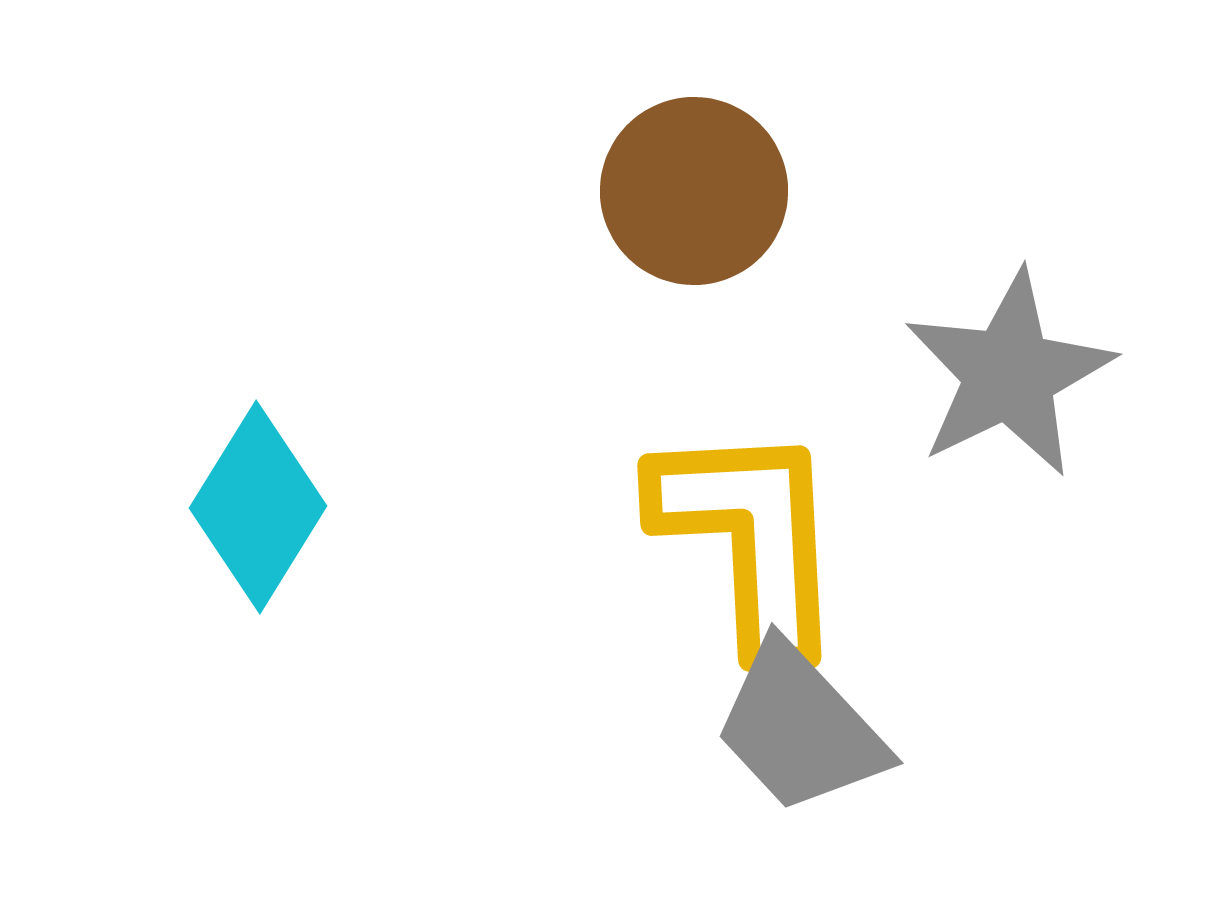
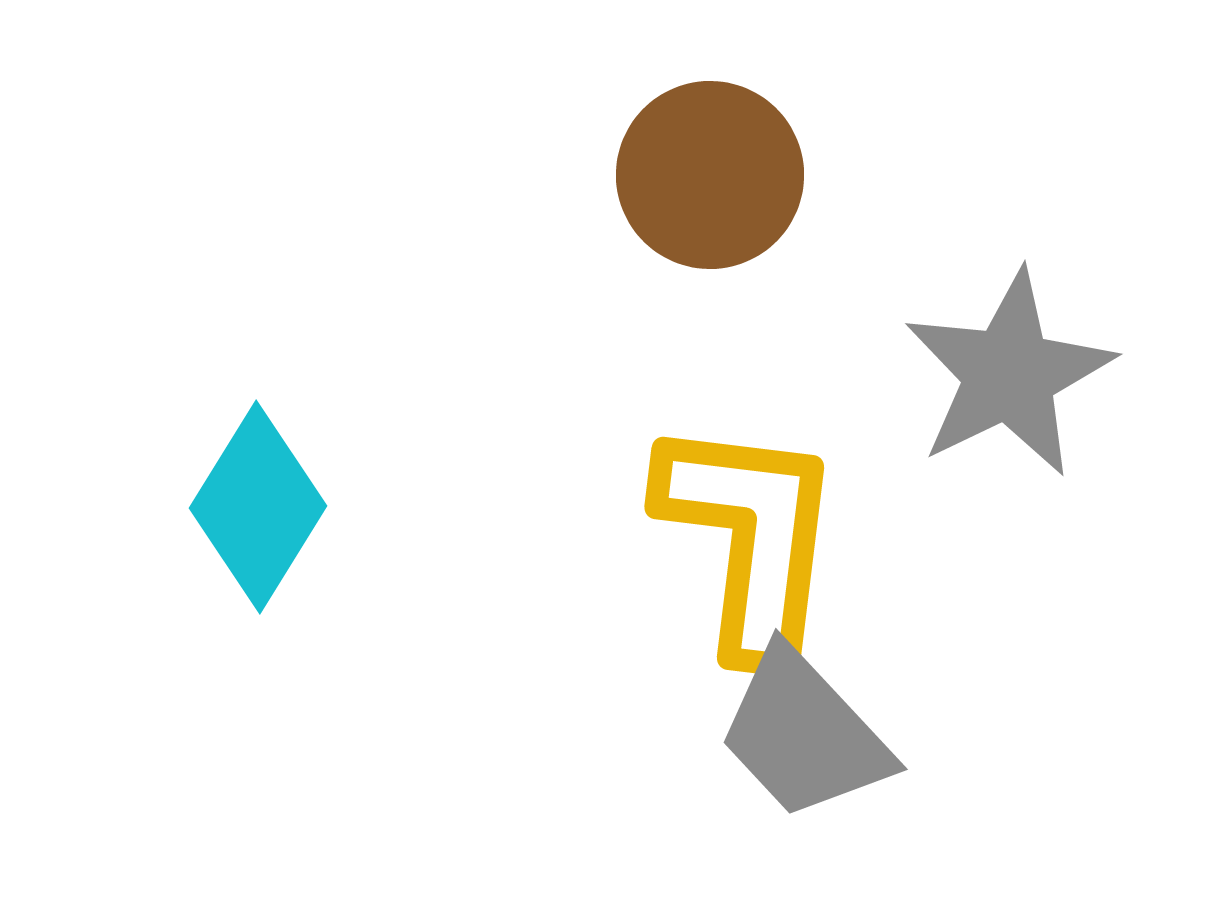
brown circle: moved 16 px right, 16 px up
yellow L-shape: rotated 10 degrees clockwise
gray trapezoid: moved 4 px right, 6 px down
